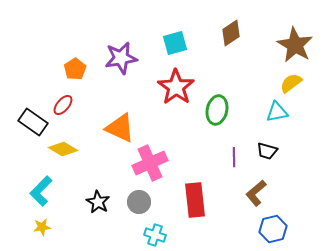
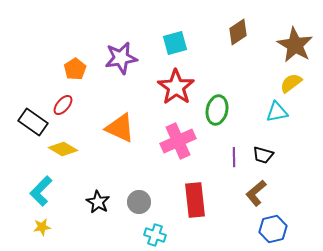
brown diamond: moved 7 px right, 1 px up
black trapezoid: moved 4 px left, 4 px down
pink cross: moved 28 px right, 22 px up
